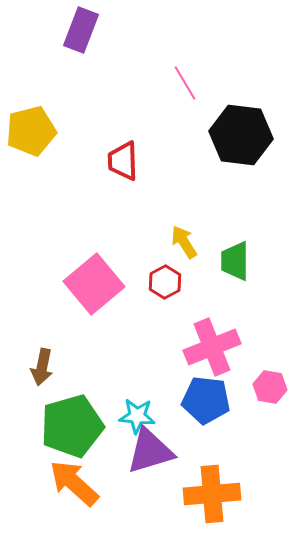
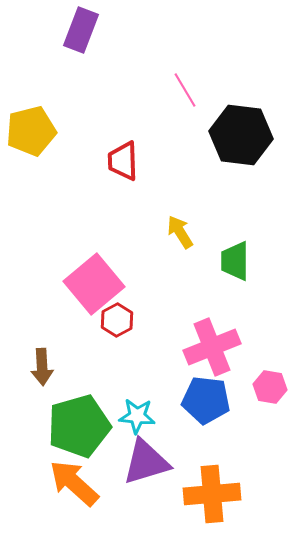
pink line: moved 7 px down
yellow arrow: moved 4 px left, 10 px up
red hexagon: moved 48 px left, 38 px down
brown arrow: rotated 15 degrees counterclockwise
green pentagon: moved 7 px right
purple triangle: moved 4 px left, 11 px down
